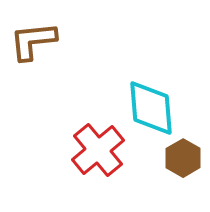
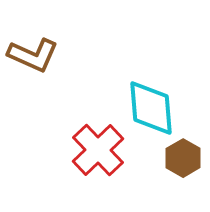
brown L-shape: moved 14 px down; rotated 150 degrees counterclockwise
red cross: rotated 4 degrees counterclockwise
